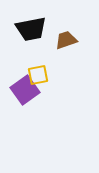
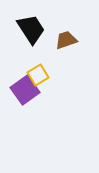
black trapezoid: rotated 112 degrees counterclockwise
yellow square: rotated 20 degrees counterclockwise
